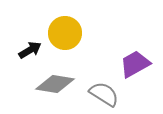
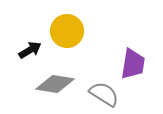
yellow circle: moved 2 px right, 2 px up
purple trapezoid: moved 2 px left; rotated 128 degrees clockwise
